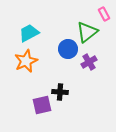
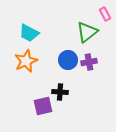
pink rectangle: moved 1 px right
cyan trapezoid: rotated 125 degrees counterclockwise
blue circle: moved 11 px down
purple cross: rotated 21 degrees clockwise
purple square: moved 1 px right, 1 px down
